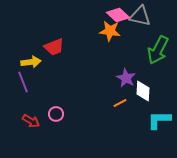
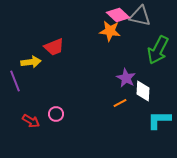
purple line: moved 8 px left, 1 px up
